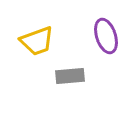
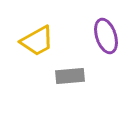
yellow trapezoid: rotated 9 degrees counterclockwise
